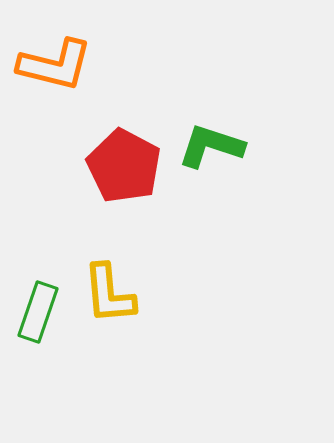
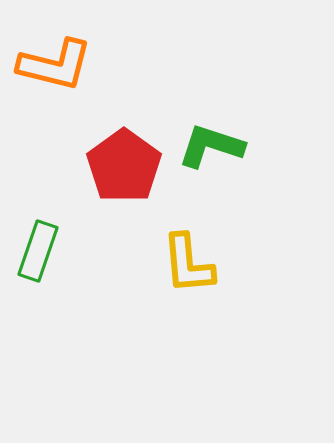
red pentagon: rotated 8 degrees clockwise
yellow L-shape: moved 79 px right, 30 px up
green rectangle: moved 61 px up
